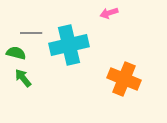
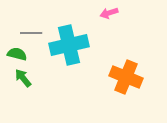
green semicircle: moved 1 px right, 1 px down
orange cross: moved 2 px right, 2 px up
